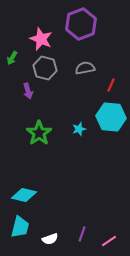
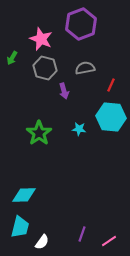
purple arrow: moved 36 px right
cyan star: rotated 24 degrees clockwise
cyan diamond: rotated 15 degrees counterclockwise
white semicircle: moved 8 px left, 3 px down; rotated 35 degrees counterclockwise
